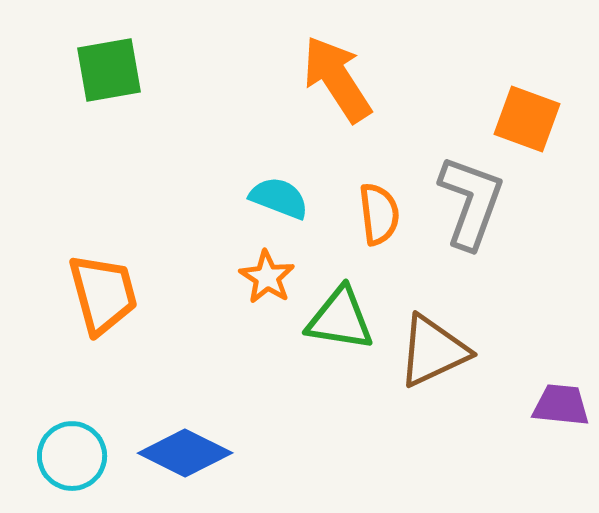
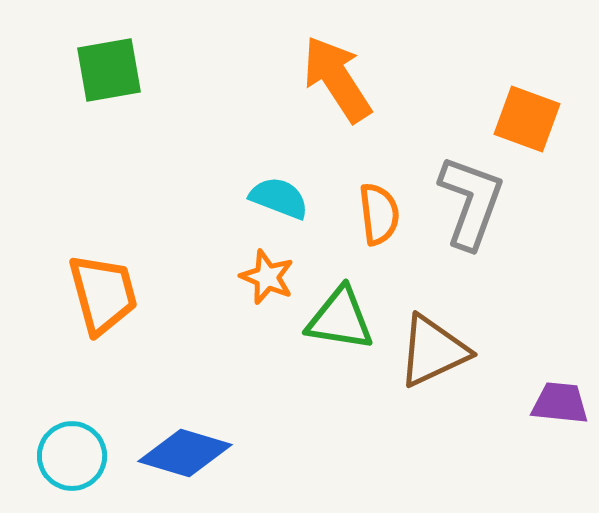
orange star: rotated 10 degrees counterclockwise
purple trapezoid: moved 1 px left, 2 px up
blue diamond: rotated 10 degrees counterclockwise
